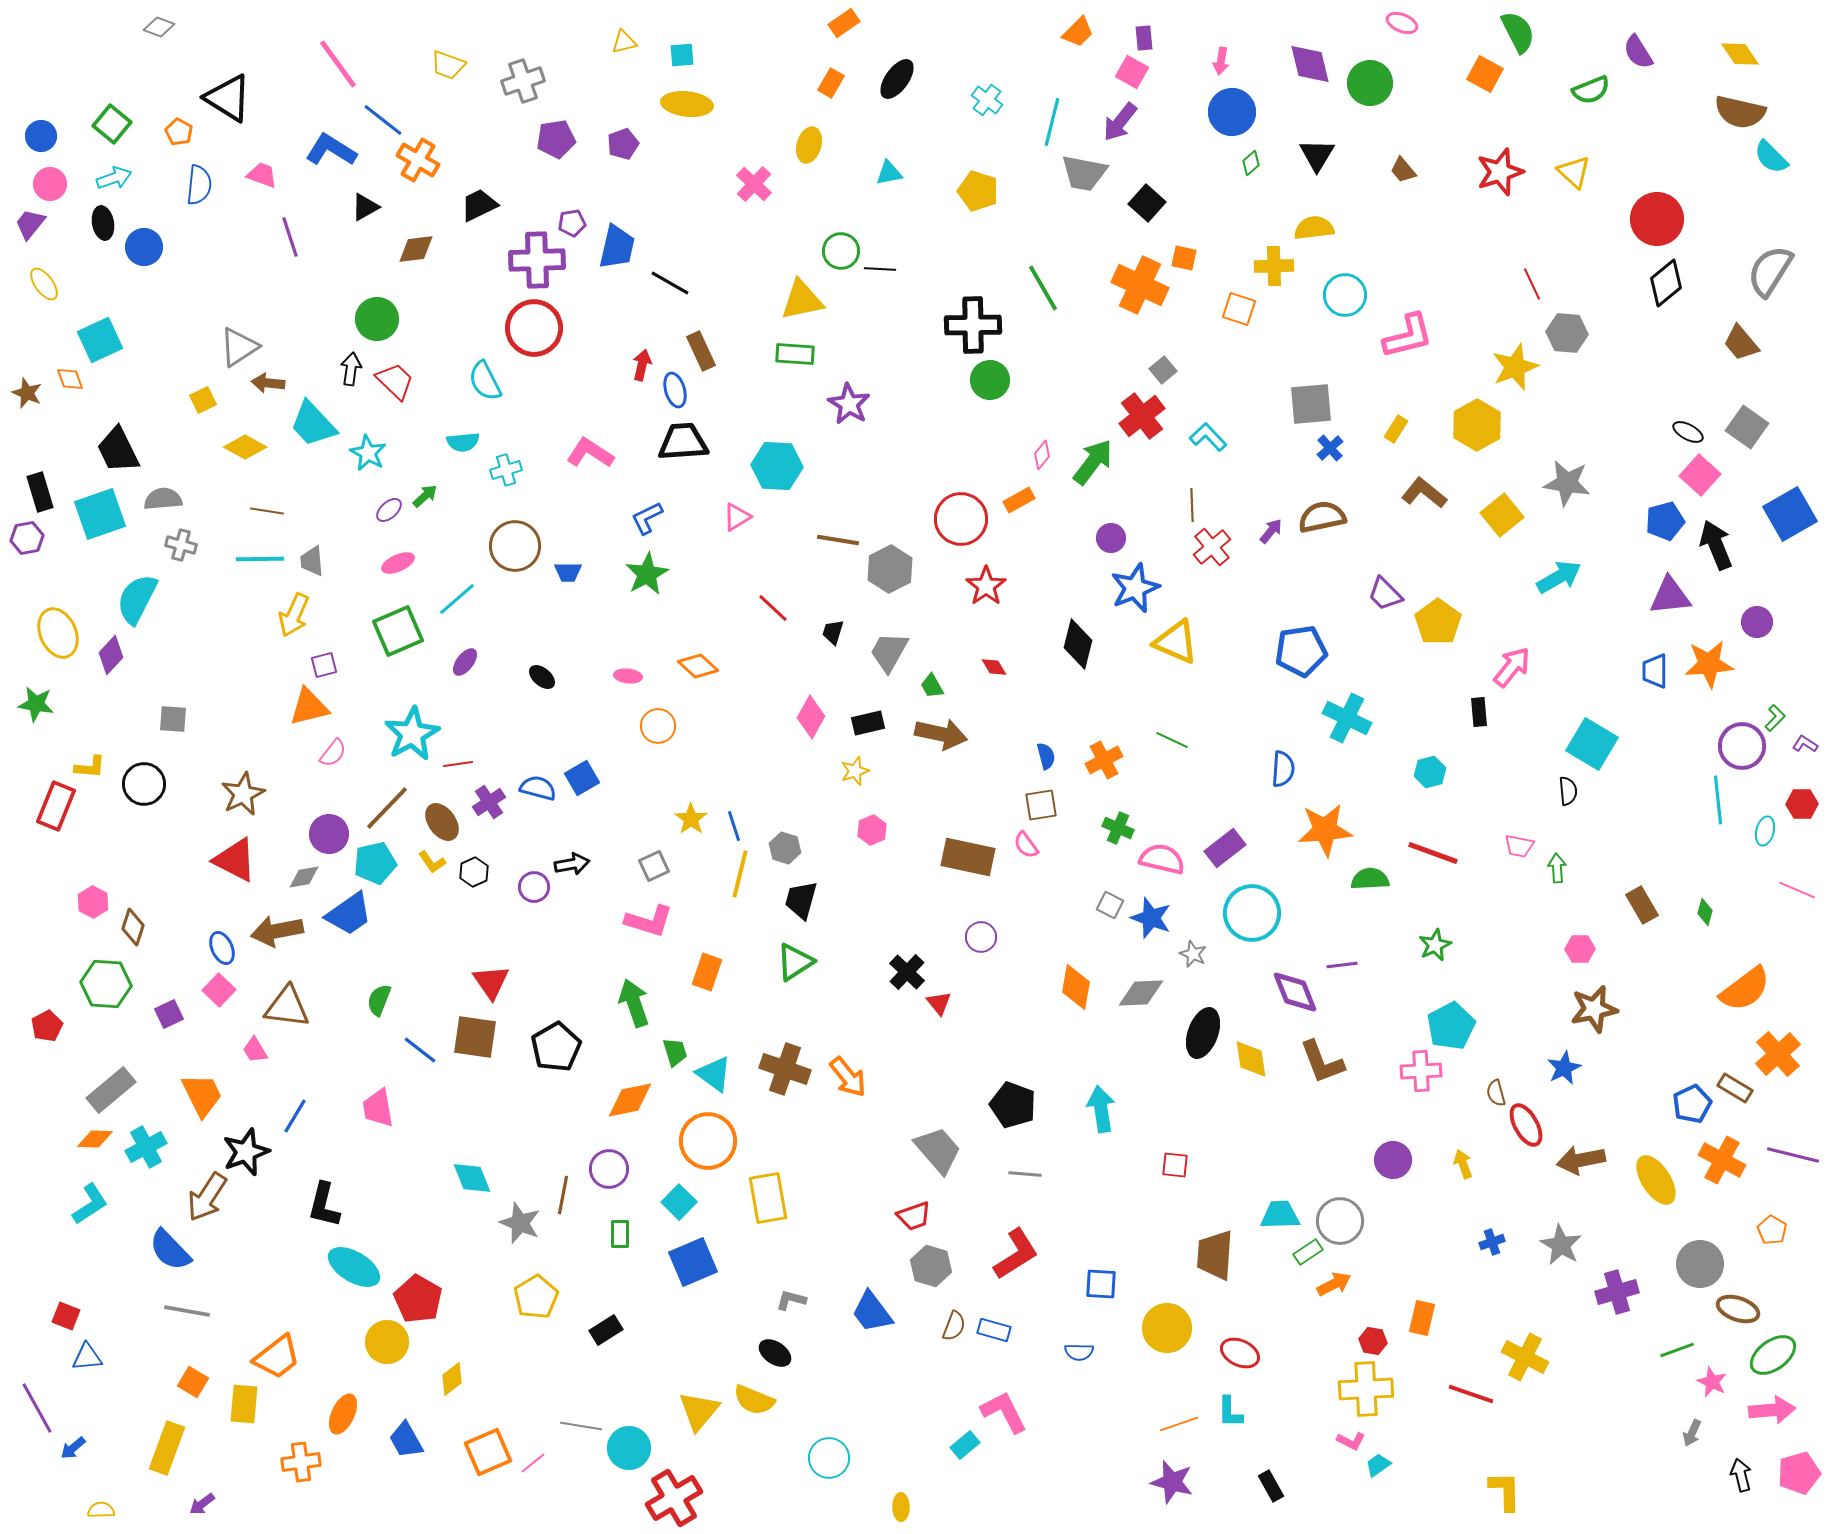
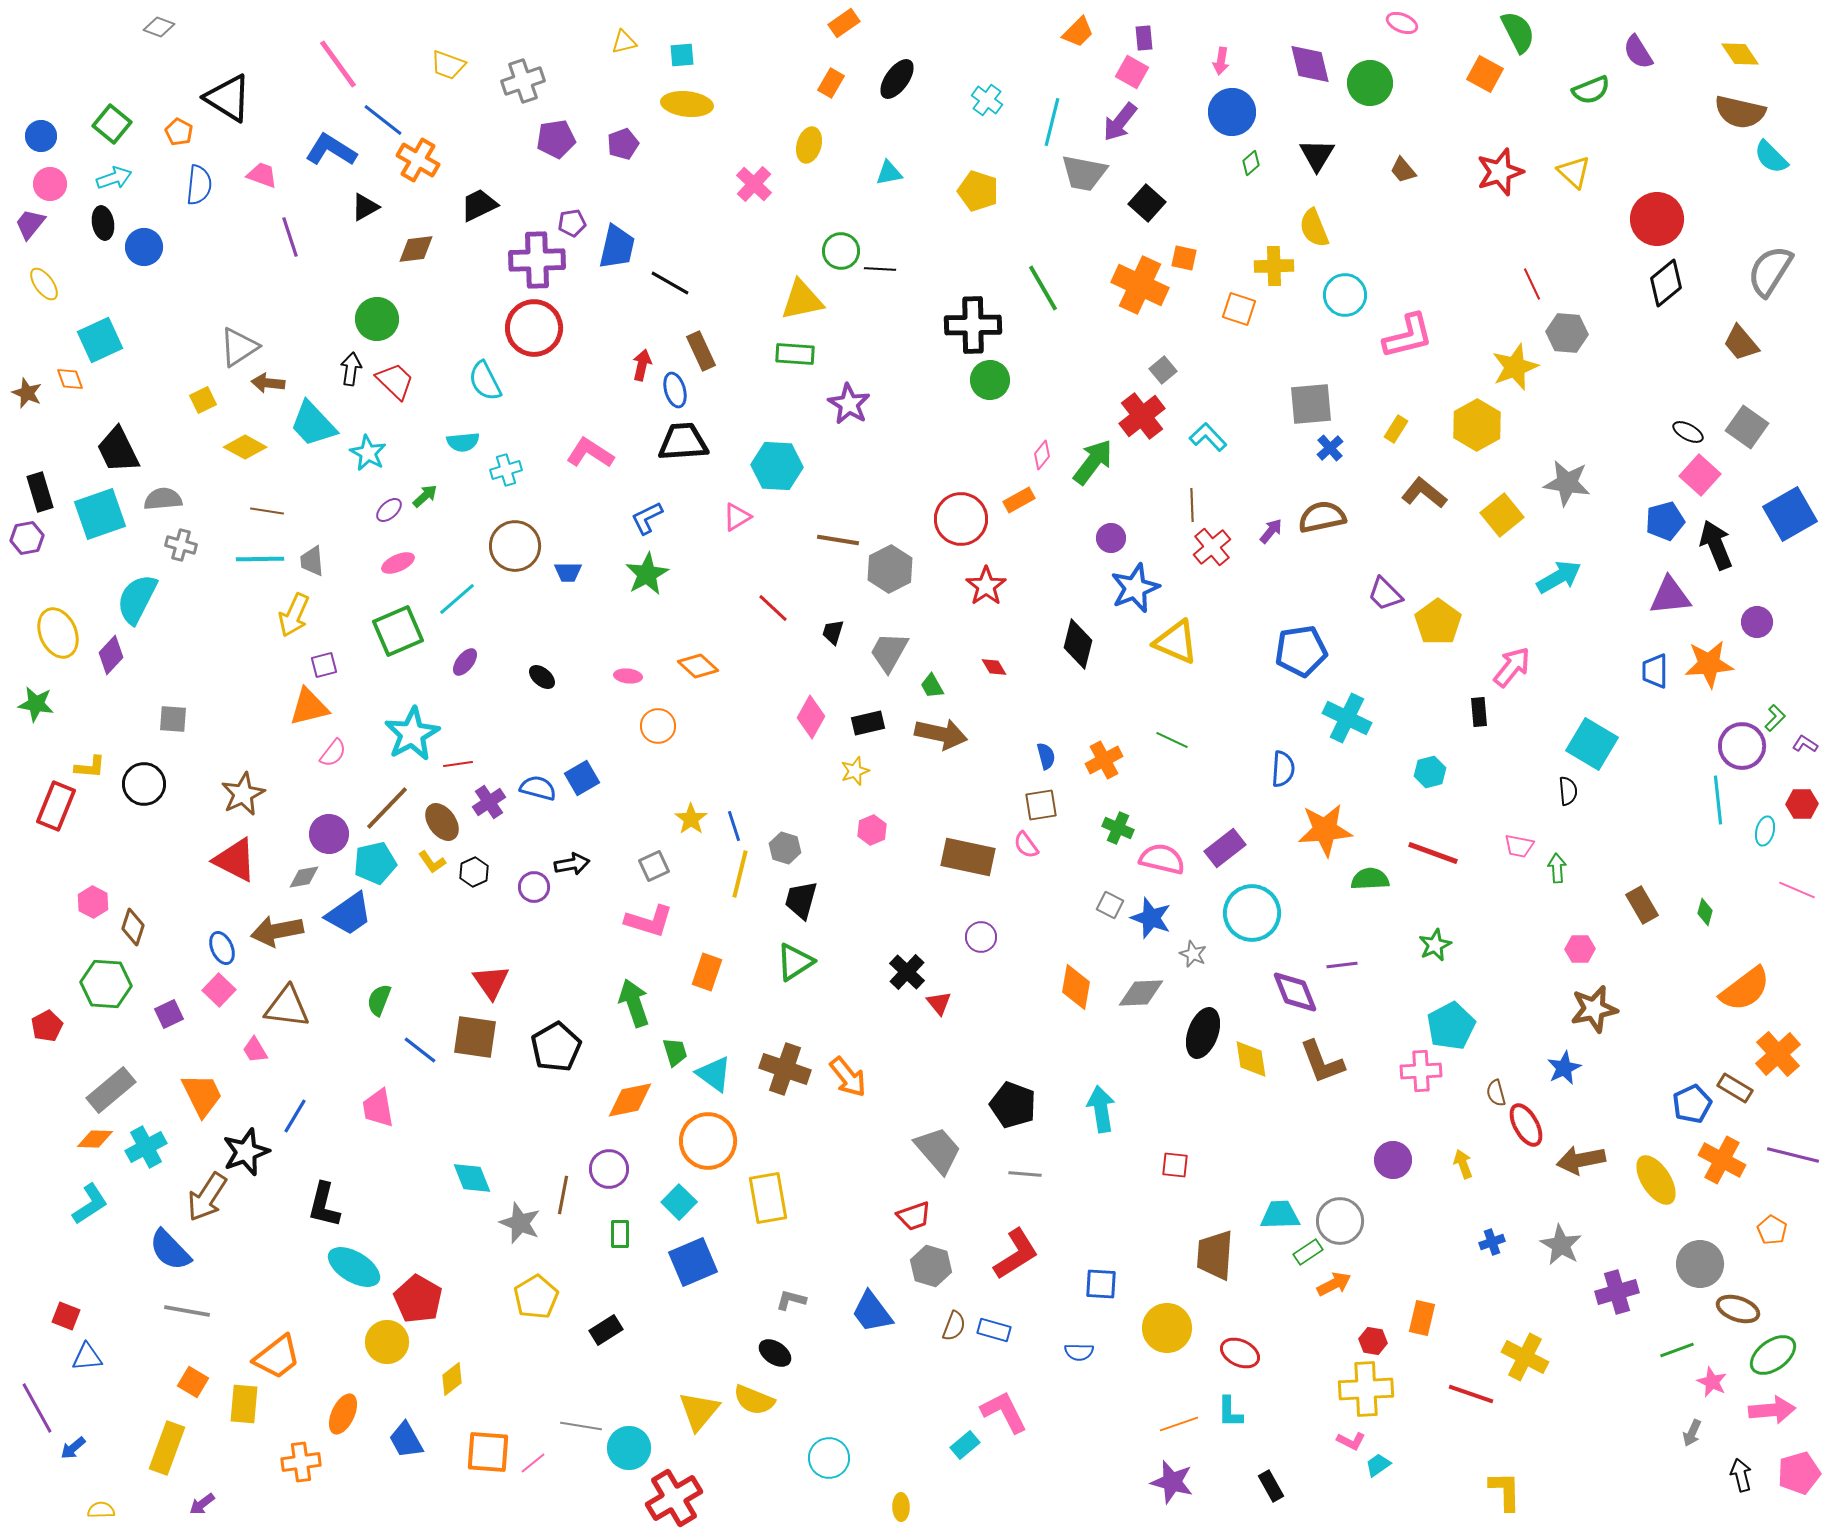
yellow semicircle at (1314, 228): rotated 105 degrees counterclockwise
orange square at (488, 1452): rotated 27 degrees clockwise
